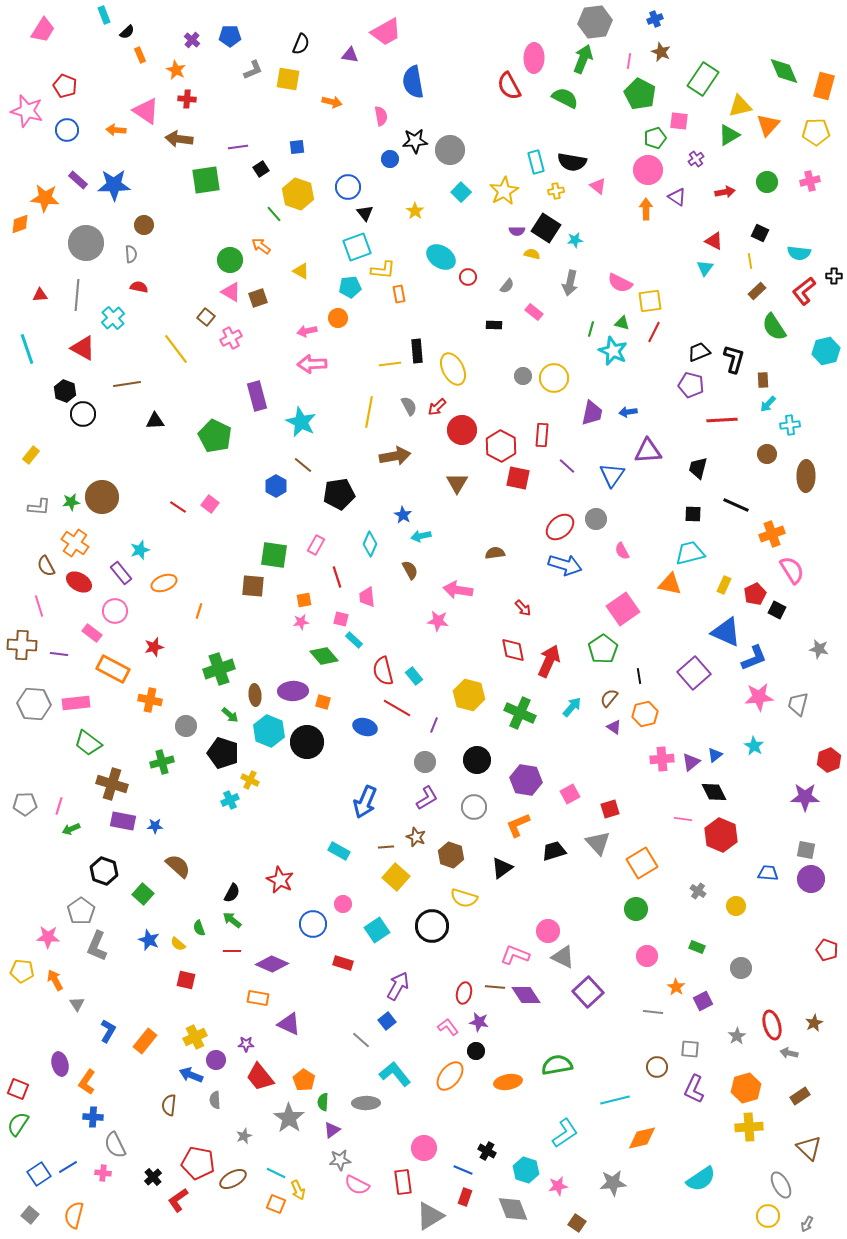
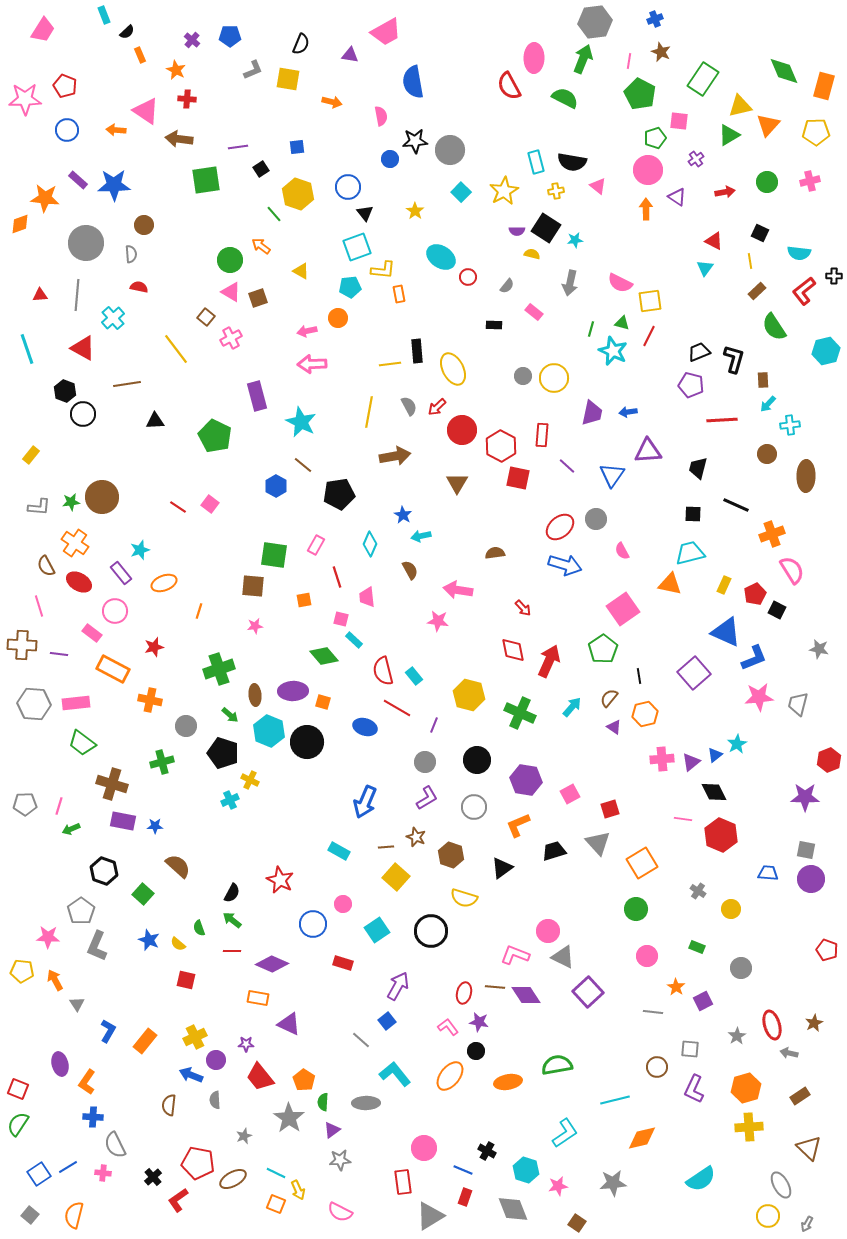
pink star at (27, 111): moved 2 px left, 12 px up; rotated 16 degrees counterclockwise
red line at (654, 332): moved 5 px left, 4 px down
pink star at (301, 622): moved 46 px left, 4 px down
green trapezoid at (88, 743): moved 6 px left
cyan star at (754, 746): moved 17 px left, 2 px up; rotated 12 degrees clockwise
yellow circle at (736, 906): moved 5 px left, 3 px down
black circle at (432, 926): moved 1 px left, 5 px down
pink semicircle at (357, 1185): moved 17 px left, 27 px down
